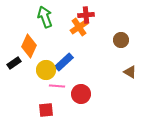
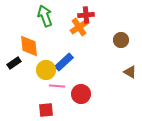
green arrow: moved 1 px up
orange diamond: rotated 30 degrees counterclockwise
